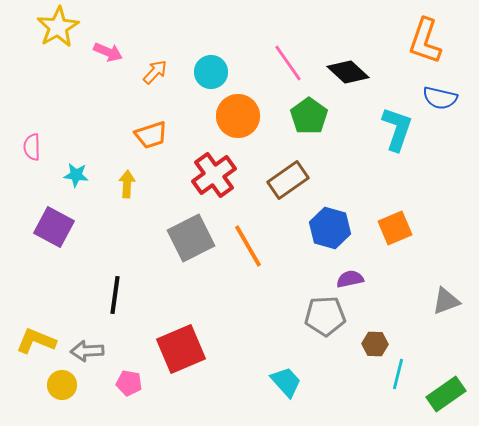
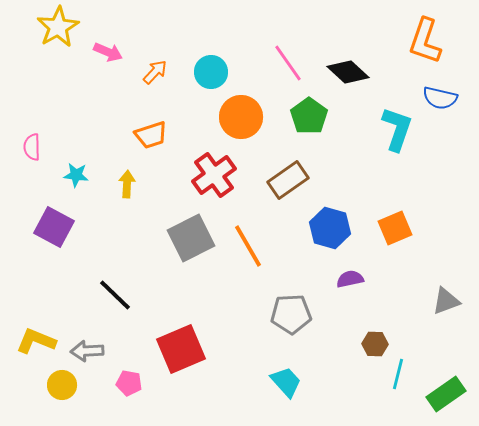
orange circle: moved 3 px right, 1 px down
black line: rotated 54 degrees counterclockwise
gray pentagon: moved 34 px left, 2 px up
